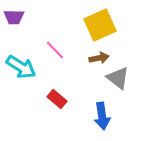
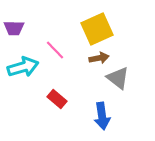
purple trapezoid: moved 11 px down
yellow square: moved 3 px left, 4 px down
cyan arrow: moved 2 px right; rotated 48 degrees counterclockwise
